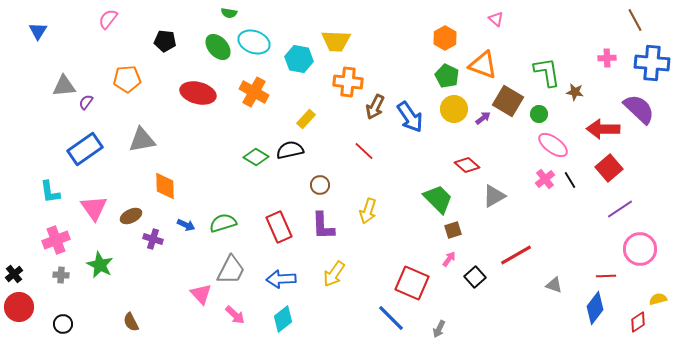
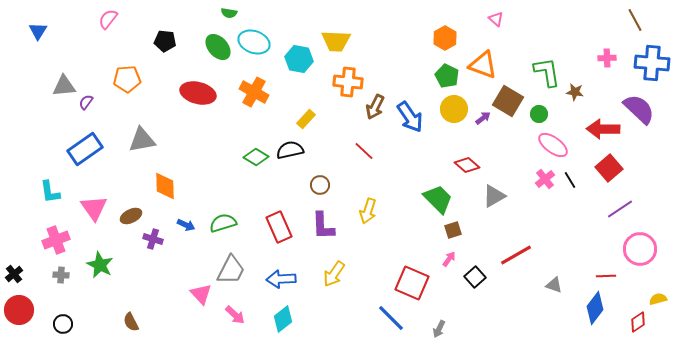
red circle at (19, 307): moved 3 px down
